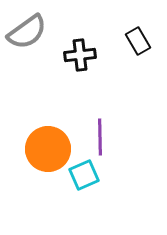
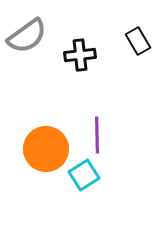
gray semicircle: moved 4 px down
purple line: moved 3 px left, 2 px up
orange circle: moved 2 px left
cyan square: rotated 8 degrees counterclockwise
